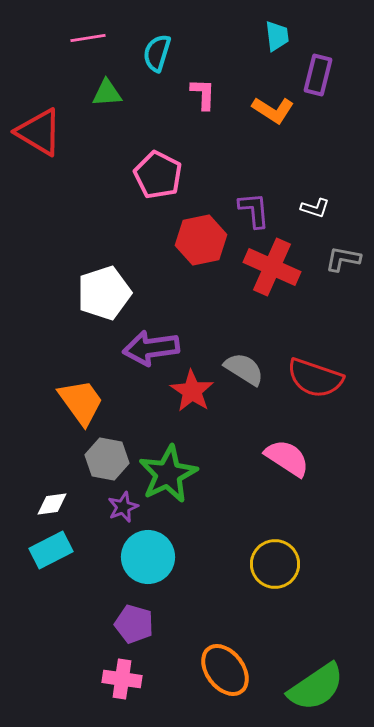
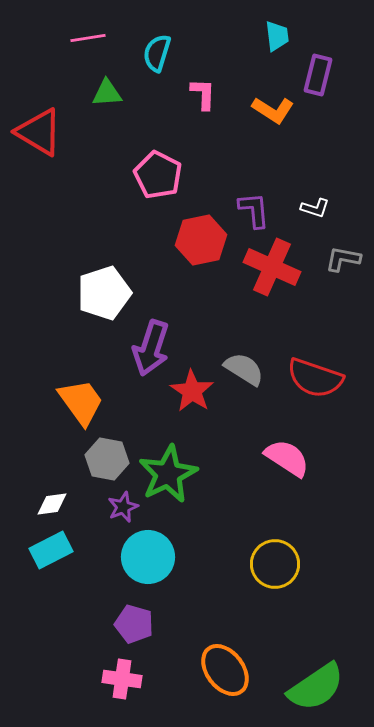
purple arrow: rotated 64 degrees counterclockwise
